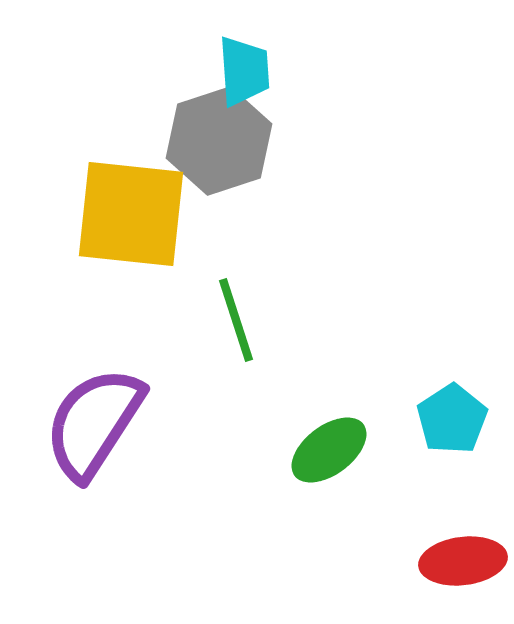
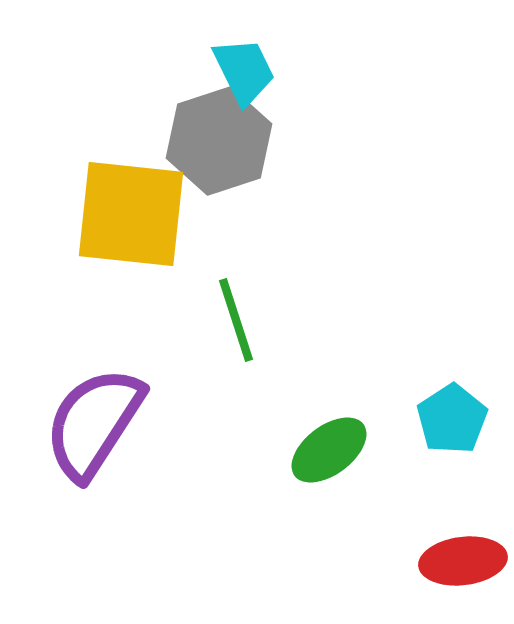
cyan trapezoid: rotated 22 degrees counterclockwise
